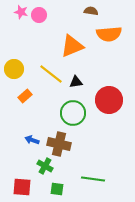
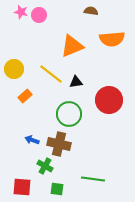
orange semicircle: moved 3 px right, 5 px down
green circle: moved 4 px left, 1 px down
